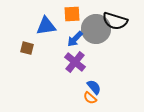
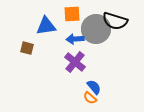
blue arrow: rotated 42 degrees clockwise
